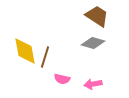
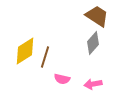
gray diamond: rotated 65 degrees counterclockwise
yellow diamond: rotated 68 degrees clockwise
